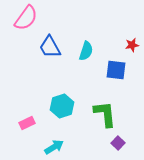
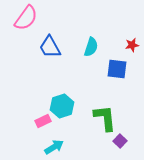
cyan semicircle: moved 5 px right, 4 px up
blue square: moved 1 px right, 1 px up
green L-shape: moved 4 px down
pink rectangle: moved 16 px right, 2 px up
purple square: moved 2 px right, 2 px up
